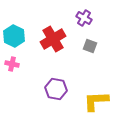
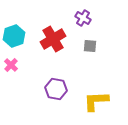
purple cross: moved 1 px left
cyan hexagon: rotated 15 degrees clockwise
gray square: rotated 16 degrees counterclockwise
pink cross: moved 1 px left, 1 px down; rotated 32 degrees clockwise
